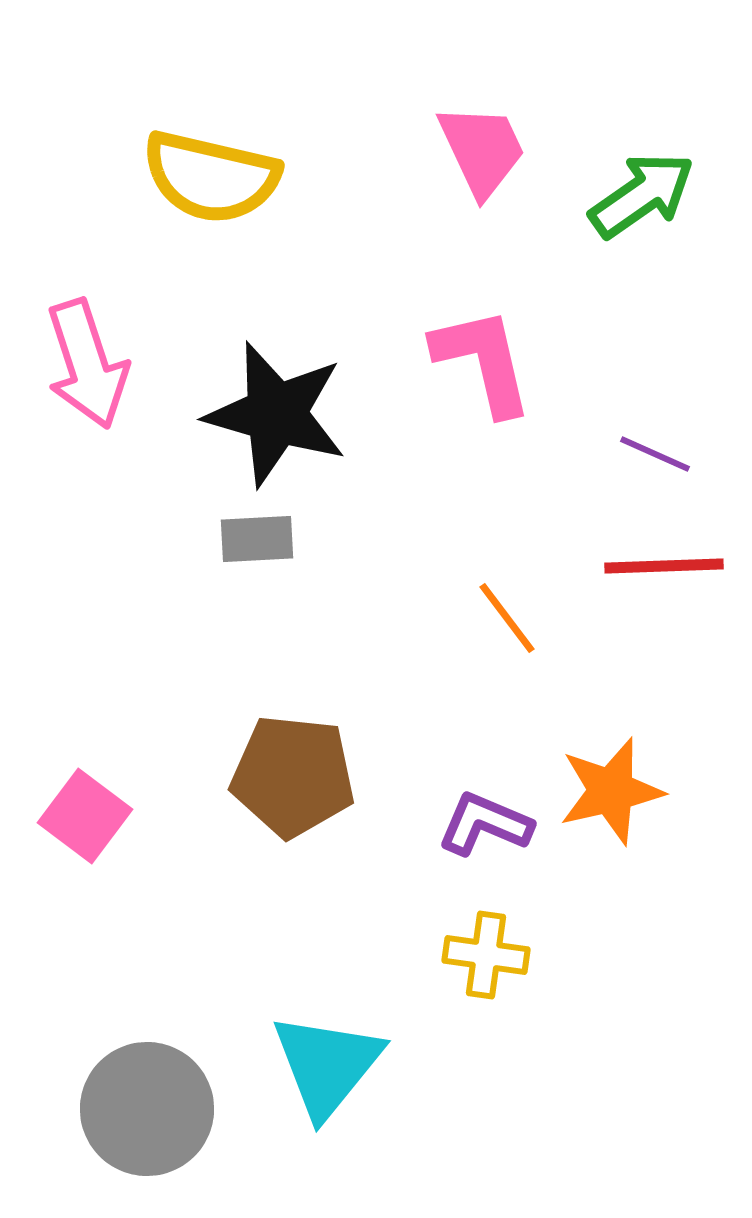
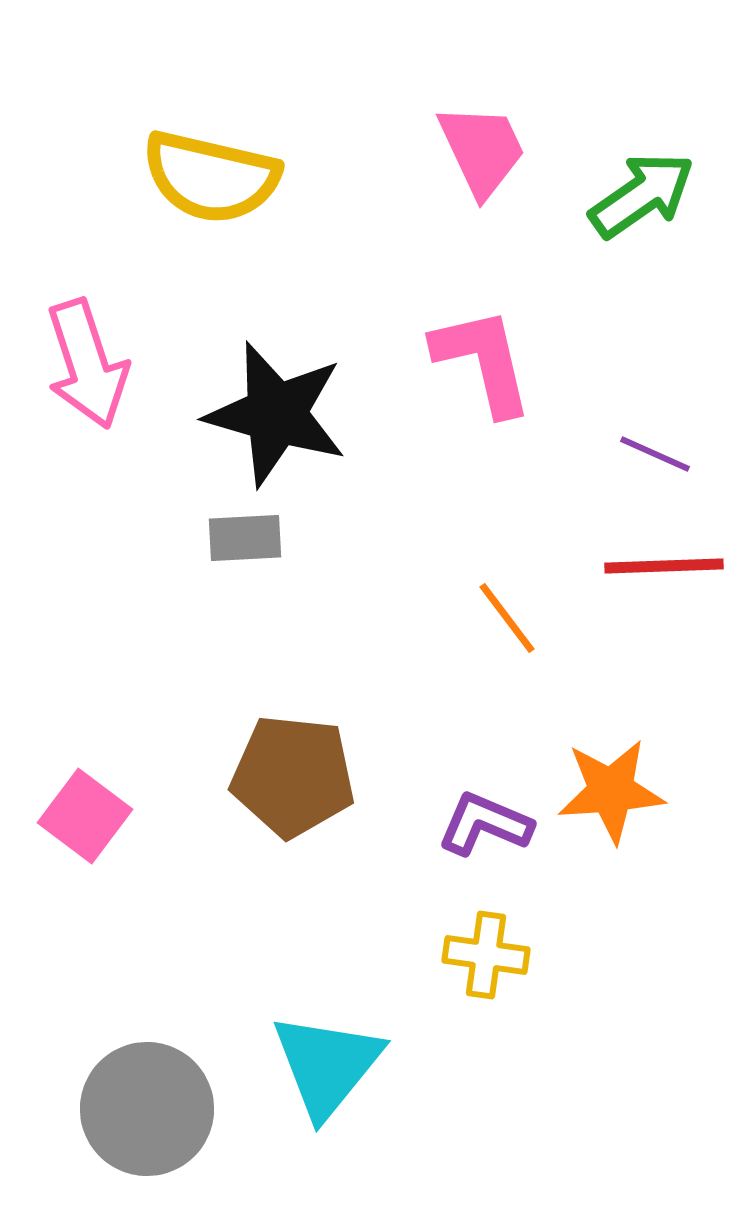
gray rectangle: moved 12 px left, 1 px up
orange star: rotated 9 degrees clockwise
